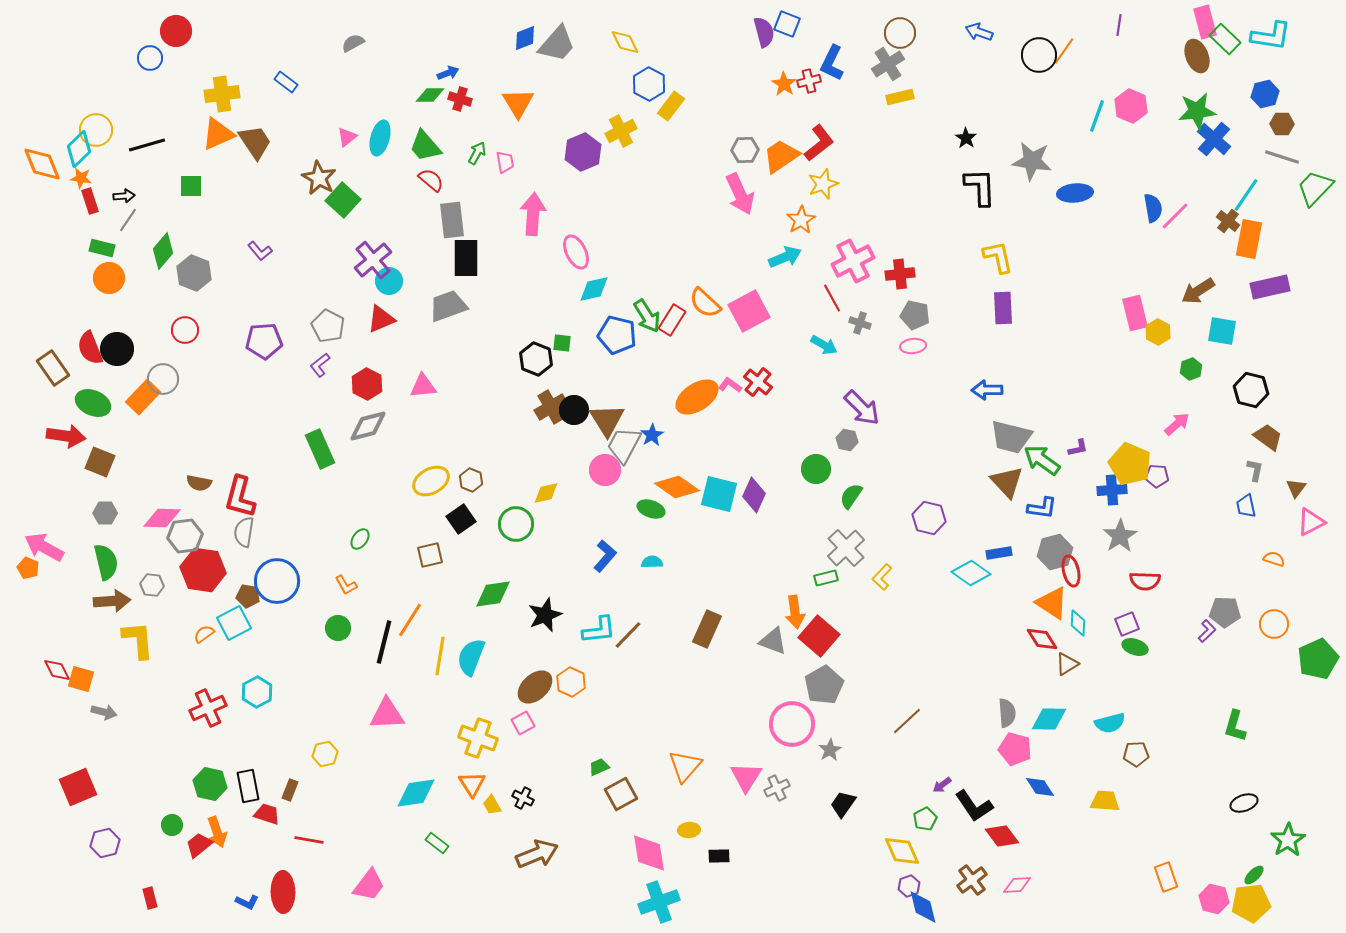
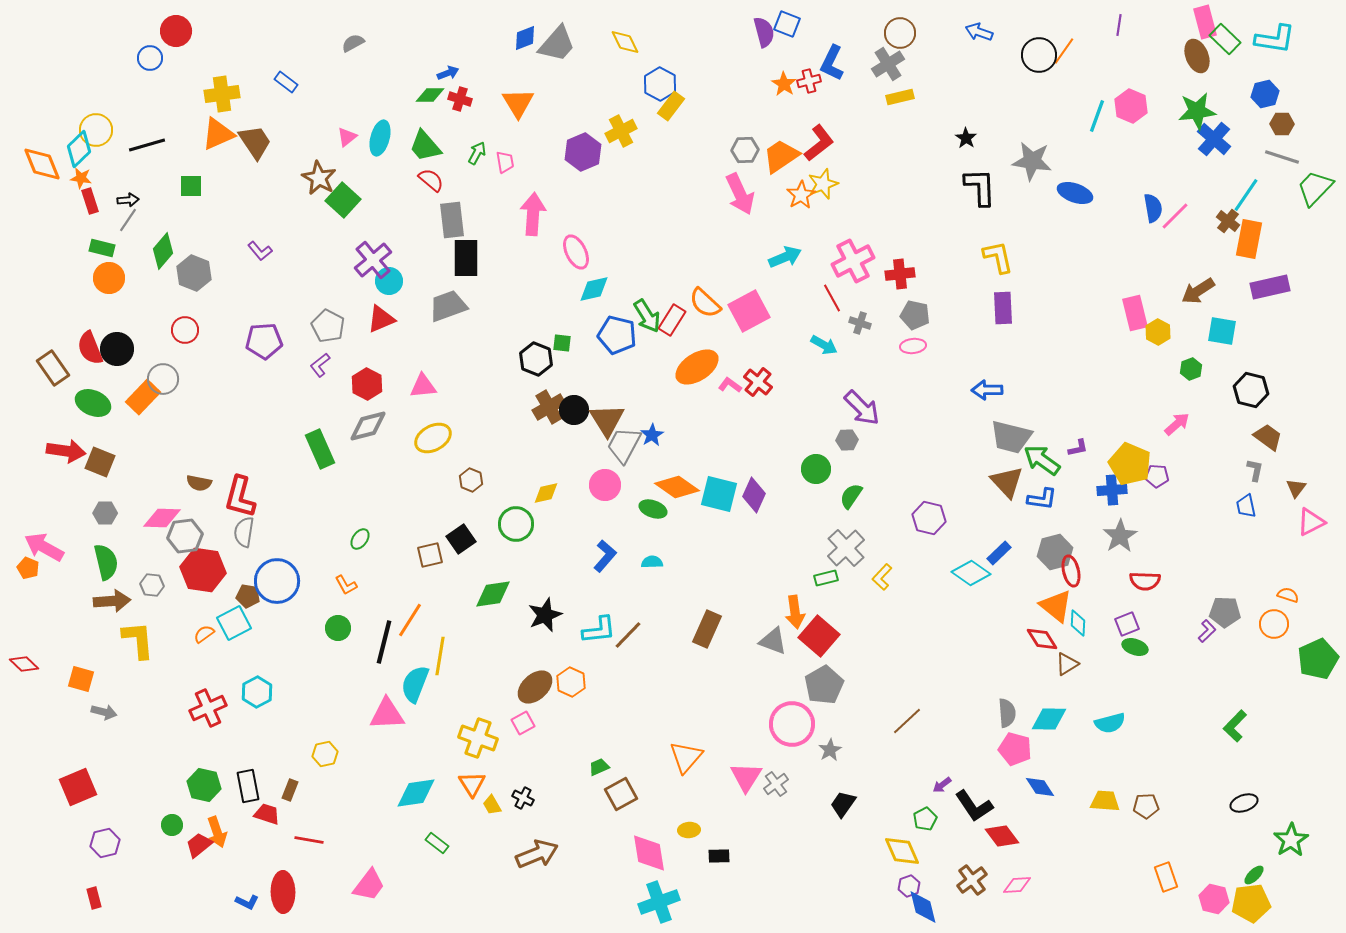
cyan L-shape at (1271, 36): moved 4 px right, 3 px down
blue hexagon at (649, 84): moved 11 px right
blue ellipse at (1075, 193): rotated 24 degrees clockwise
black arrow at (124, 196): moved 4 px right, 4 px down
orange star at (801, 220): moved 25 px up
orange ellipse at (697, 397): moved 30 px up
brown cross at (551, 407): moved 2 px left
red arrow at (66, 436): moved 15 px down
gray hexagon at (847, 440): rotated 15 degrees counterclockwise
pink circle at (605, 470): moved 15 px down
yellow ellipse at (431, 481): moved 2 px right, 43 px up
blue L-shape at (1042, 508): moved 9 px up
green ellipse at (651, 509): moved 2 px right
black square at (461, 519): moved 20 px down
blue rectangle at (999, 553): rotated 35 degrees counterclockwise
orange semicircle at (1274, 559): moved 14 px right, 36 px down
orange triangle at (1052, 603): moved 4 px right, 3 px down; rotated 6 degrees clockwise
cyan semicircle at (471, 657): moved 56 px left, 27 px down
red diamond at (57, 670): moved 33 px left, 6 px up; rotated 20 degrees counterclockwise
green L-shape at (1235, 726): rotated 28 degrees clockwise
brown pentagon at (1136, 754): moved 10 px right, 52 px down
orange triangle at (685, 766): moved 1 px right, 9 px up
green hexagon at (210, 784): moved 6 px left, 1 px down
gray cross at (777, 788): moved 1 px left, 4 px up; rotated 10 degrees counterclockwise
green star at (1288, 840): moved 3 px right
red rectangle at (150, 898): moved 56 px left
